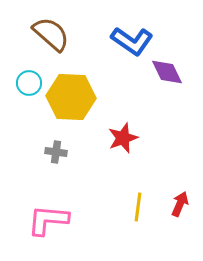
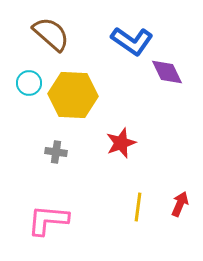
yellow hexagon: moved 2 px right, 2 px up
red star: moved 2 px left, 5 px down
